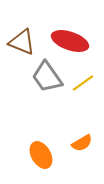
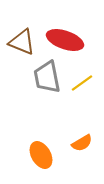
red ellipse: moved 5 px left, 1 px up
gray trapezoid: rotated 24 degrees clockwise
yellow line: moved 1 px left
